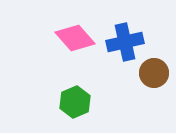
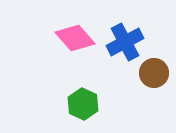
blue cross: rotated 15 degrees counterclockwise
green hexagon: moved 8 px right, 2 px down; rotated 12 degrees counterclockwise
